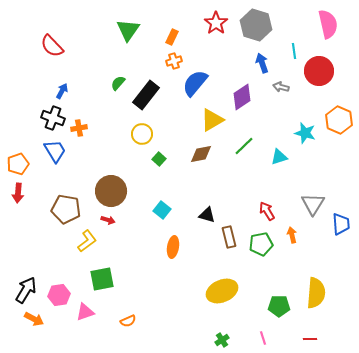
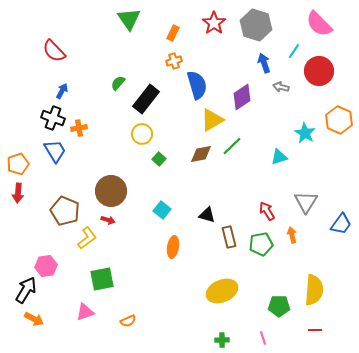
red star at (216, 23): moved 2 px left
pink semicircle at (328, 24): moved 9 px left; rotated 148 degrees clockwise
green triangle at (128, 30): moved 1 px right, 11 px up; rotated 10 degrees counterclockwise
orange rectangle at (172, 37): moved 1 px right, 4 px up
red semicircle at (52, 46): moved 2 px right, 5 px down
cyan line at (294, 51): rotated 42 degrees clockwise
blue arrow at (262, 63): moved 2 px right
blue semicircle at (195, 83): moved 2 px right, 2 px down; rotated 124 degrees clockwise
black rectangle at (146, 95): moved 4 px down
cyan star at (305, 133): rotated 15 degrees clockwise
green line at (244, 146): moved 12 px left
gray triangle at (313, 204): moved 7 px left, 2 px up
brown pentagon at (66, 209): moved 1 px left, 2 px down; rotated 12 degrees clockwise
blue trapezoid at (341, 224): rotated 40 degrees clockwise
yellow L-shape at (87, 241): moved 3 px up
yellow semicircle at (316, 293): moved 2 px left, 3 px up
pink hexagon at (59, 295): moved 13 px left, 29 px up
red line at (310, 339): moved 5 px right, 9 px up
green cross at (222, 340): rotated 32 degrees clockwise
